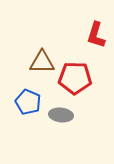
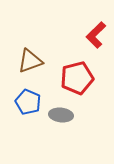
red L-shape: rotated 28 degrees clockwise
brown triangle: moved 12 px left, 1 px up; rotated 20 degrees counterclockwise
red pentagon: moved 2 px right; rotated 16 degrees counterclockwise
